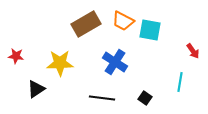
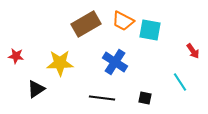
cyan line: rotated 42 degrees counterclockwise
black square: rotated 24 degrees counterclockwise
